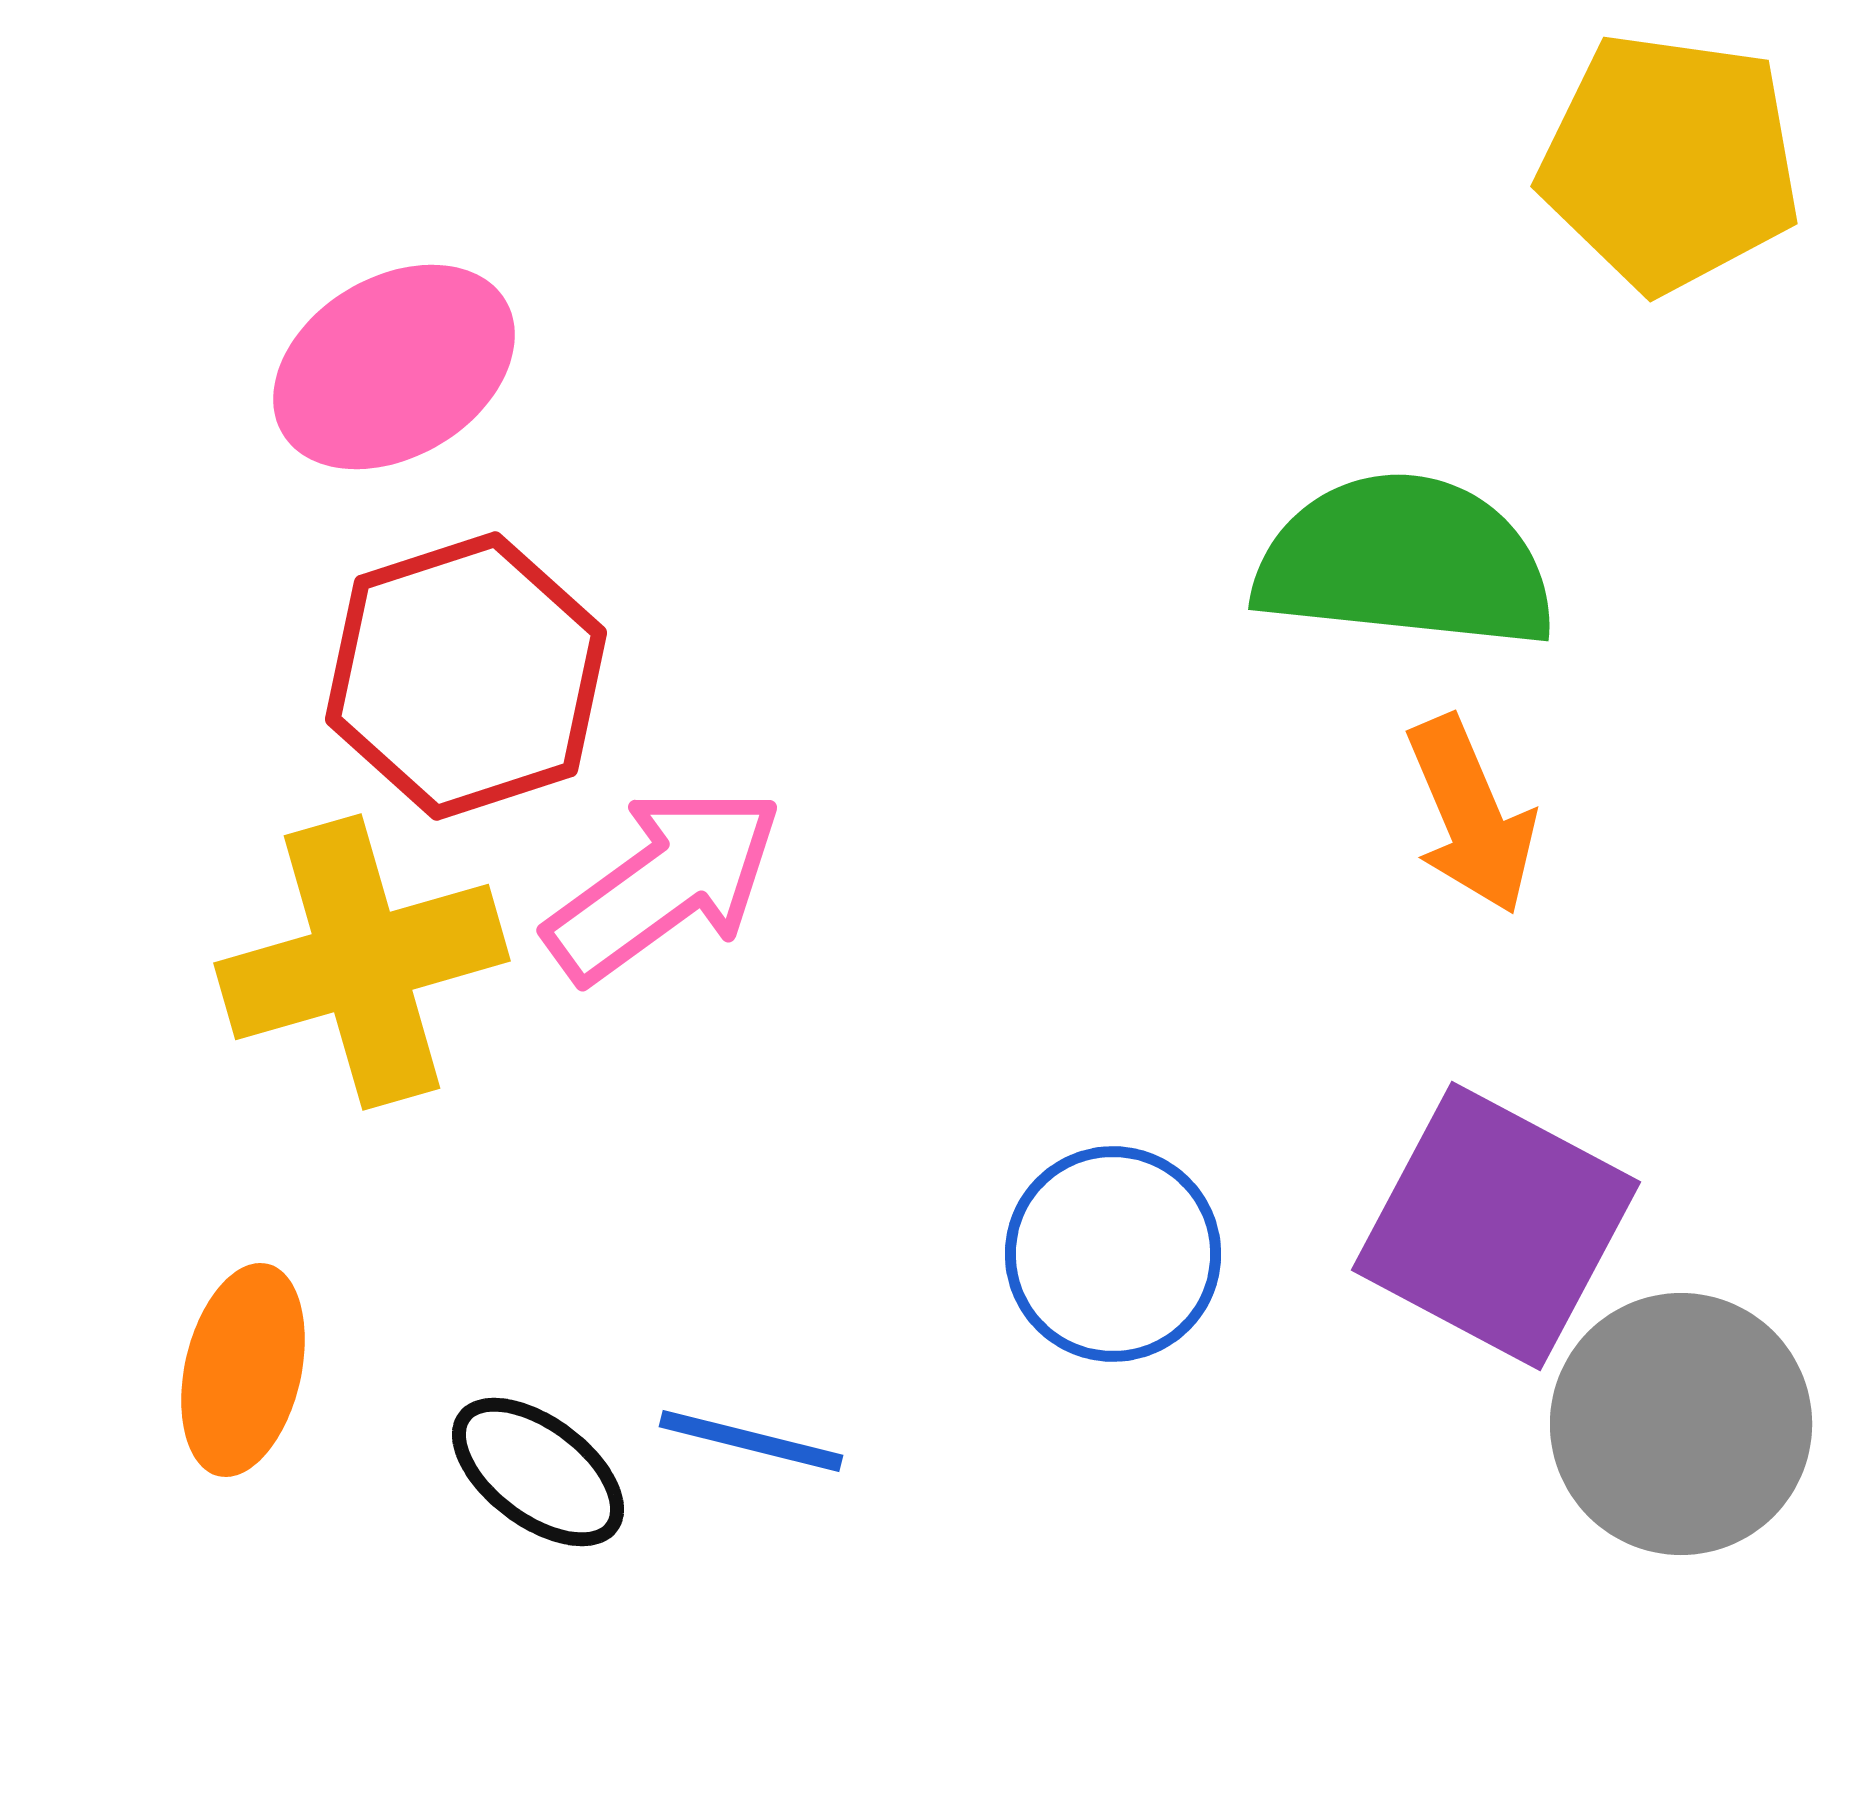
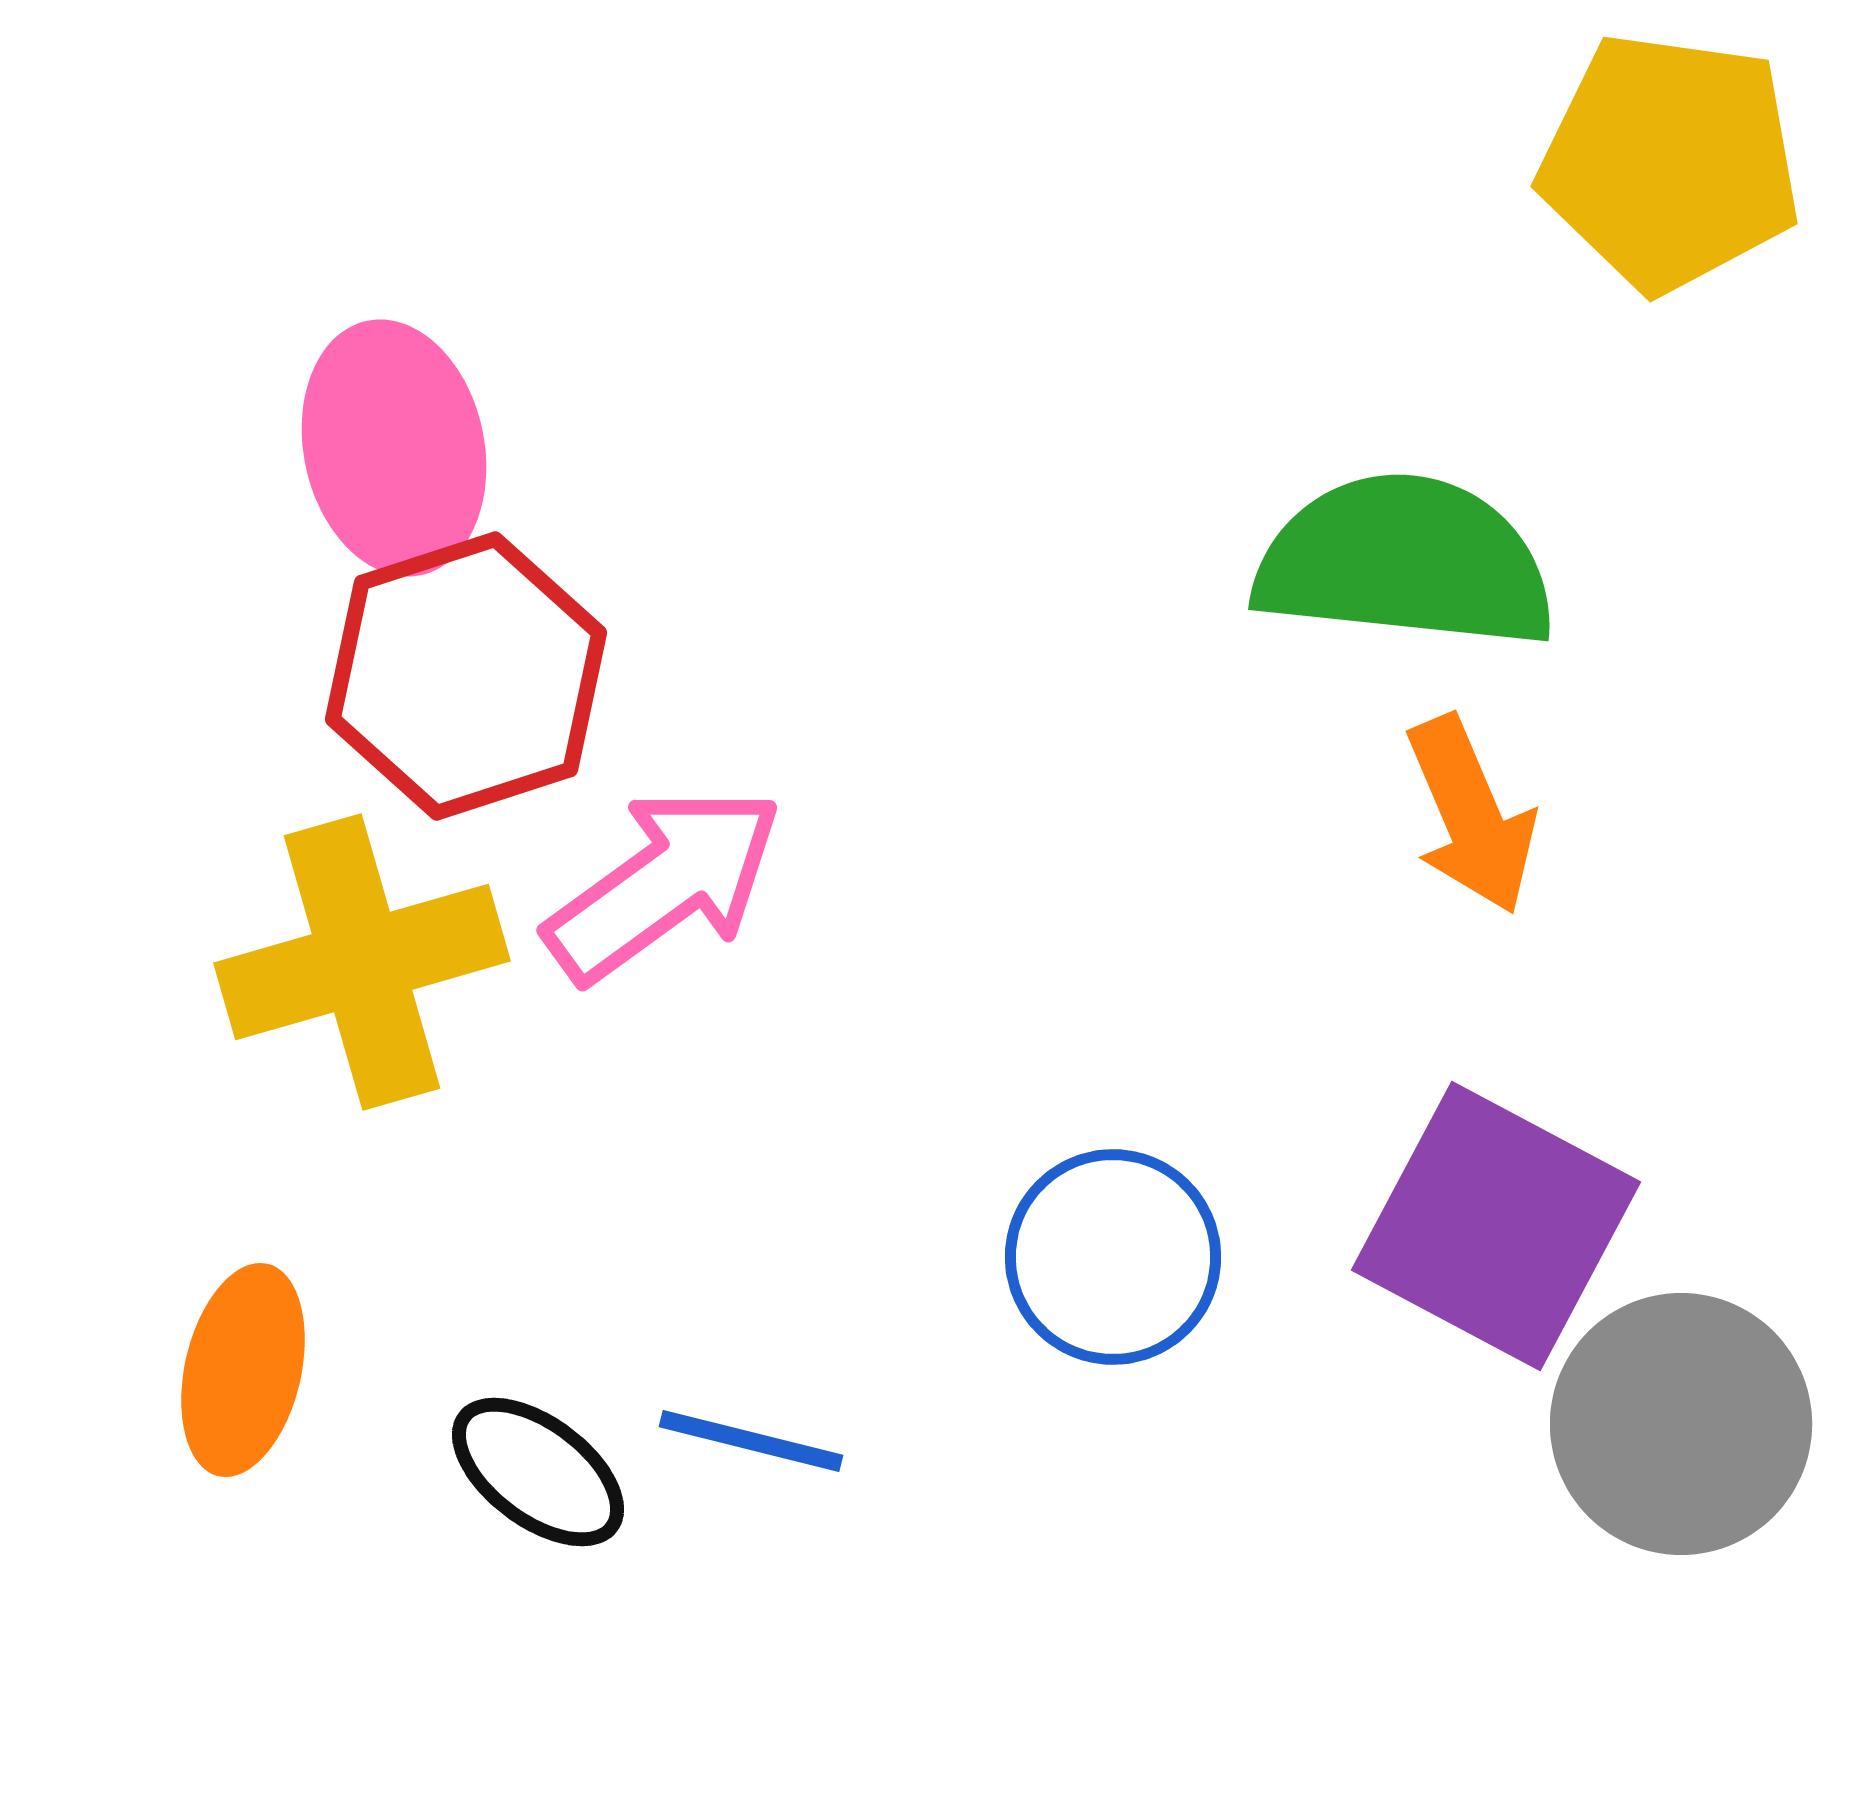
pink ellipse: moved 81 px down; rotated 71 degrees counterclockwise
blue circle: moved 3 px down
